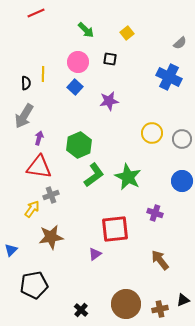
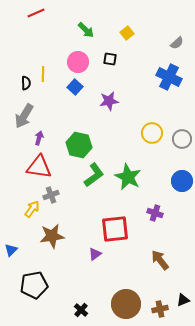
gray semicircle: moved 3 px left
green hexagon: rotated 25 degrees counterclockwise
brown star: moved 1 px right, 1 px up
